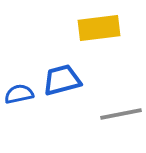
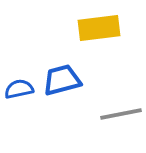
blue semicircle: moved 5 px up
